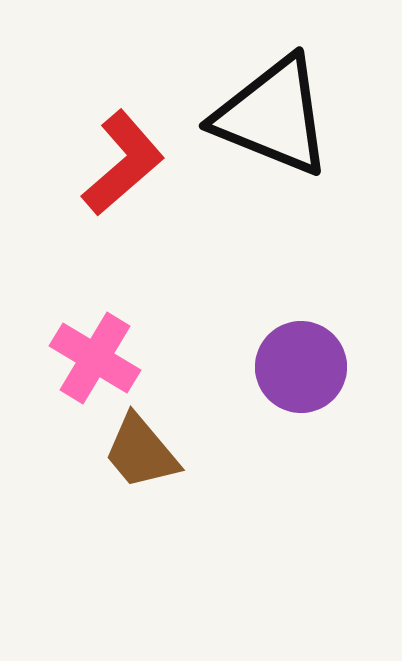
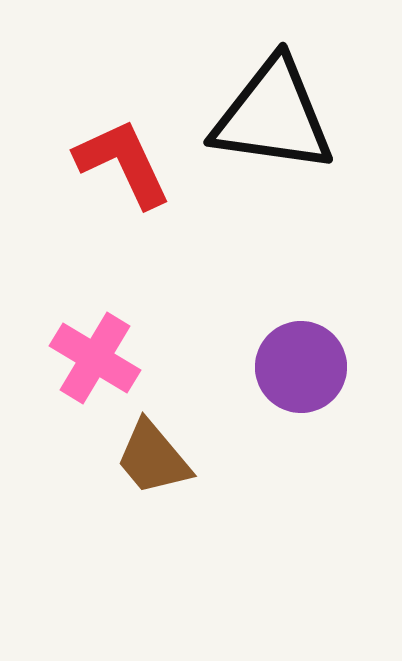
black triangle: rotated 14 degrees counterclockwise
red L-shape: rotated 74 degrees counterclockwise
brown trapezoid: moved 12 px right, 6 px down
